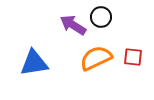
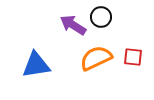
blue triangle: moved 2 px right, 2 px down
